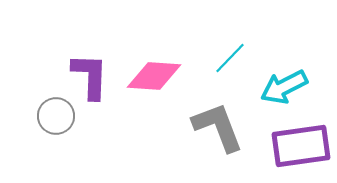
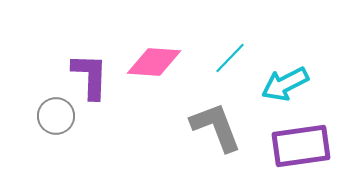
pink diamond: moved 14 px up
cyan arrow: moved 1 px right, 3 px up
gray L-shape: moved 2 px left
